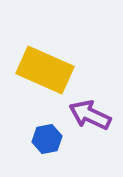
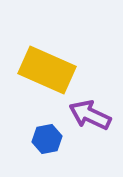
yellow rectangle: moved 2 px right
